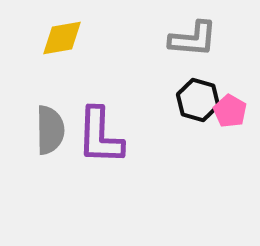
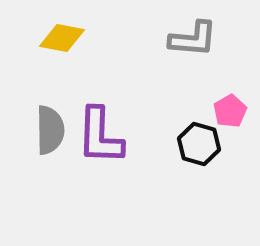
yellow diamond: rotated 21 degrees clockwise
black hexagon: moved 1 px right, 44 px down
pink pentagon: rotated 12 degrees clockwise
